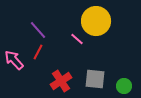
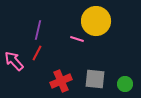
purple line: rotated 54 degrees clockwise
pink line: rotated 24 degrees counterclockwise
red line: moved 1 px left, 1 px down
pink arrow: moved 1 px down
red cross: rotated 10 degrees clockwise
green circle: moved 1 px right, 2 px up
